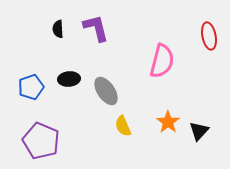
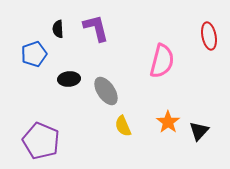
blue pentagon: moved 3 px right, 33 px up
